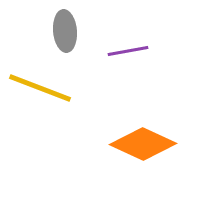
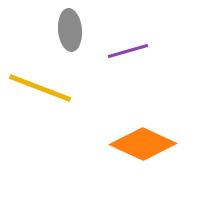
gray ellipse: moved 5 px right, 1 px up
purple line: rotated 6 degrees counterclockwise
